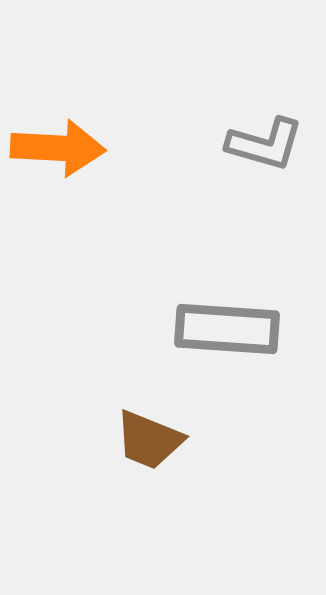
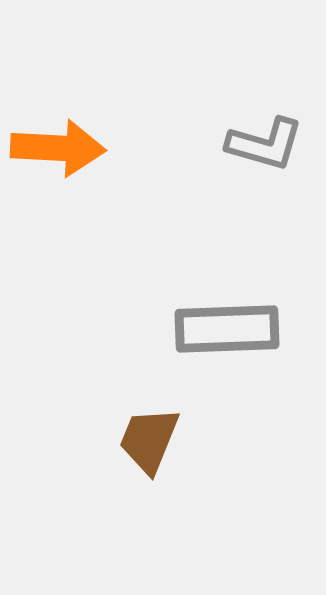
gray rectangle: rotated 6 degrees counterclockwise
brown trapezoid: rotated 90 degrees clockwise
